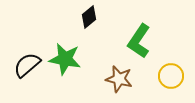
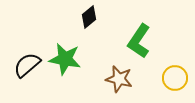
yellow circle: moved 4 px right, 2 px down
